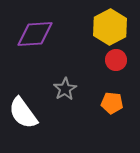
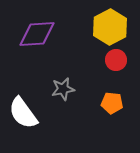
purple diamond: moved 2 px right
gray star: moved 2 px left; rotated 20 degrees clockwise
